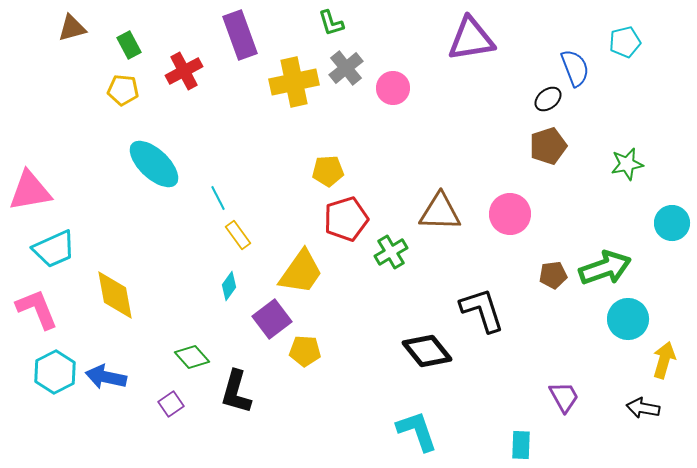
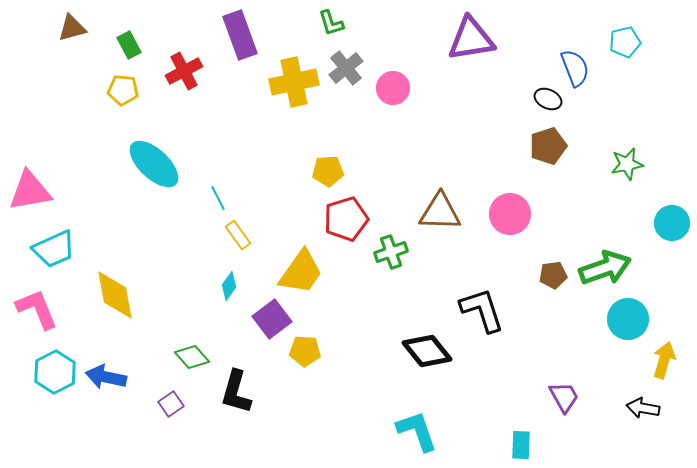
black ellipse at (548, 99): rotated 64 degrees clockwise
green cross at (391, 252): rotated 12 degrees clockwise
